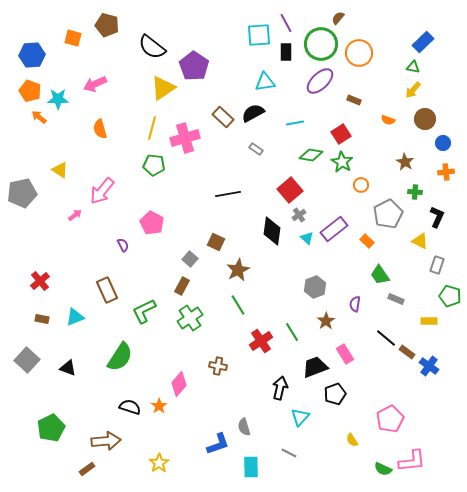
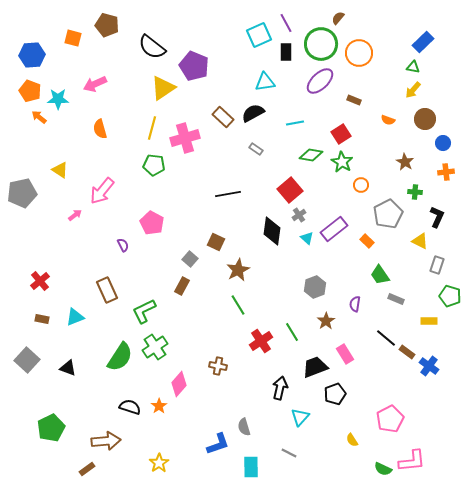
cyan square at (259, 35): rotated 20 degrees counterclockwise
purple pentagon at (194, 66): rotated 12 degrees counterclockwise
green cross at (190, 318): moved 35 px left, 29 px down
